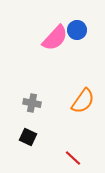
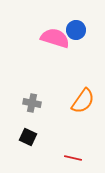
blue circle: moved 1 px left
pink semicircle: rotated 116 degrees counterclockwise
red line: rotated 30 degrees counterclockwise
